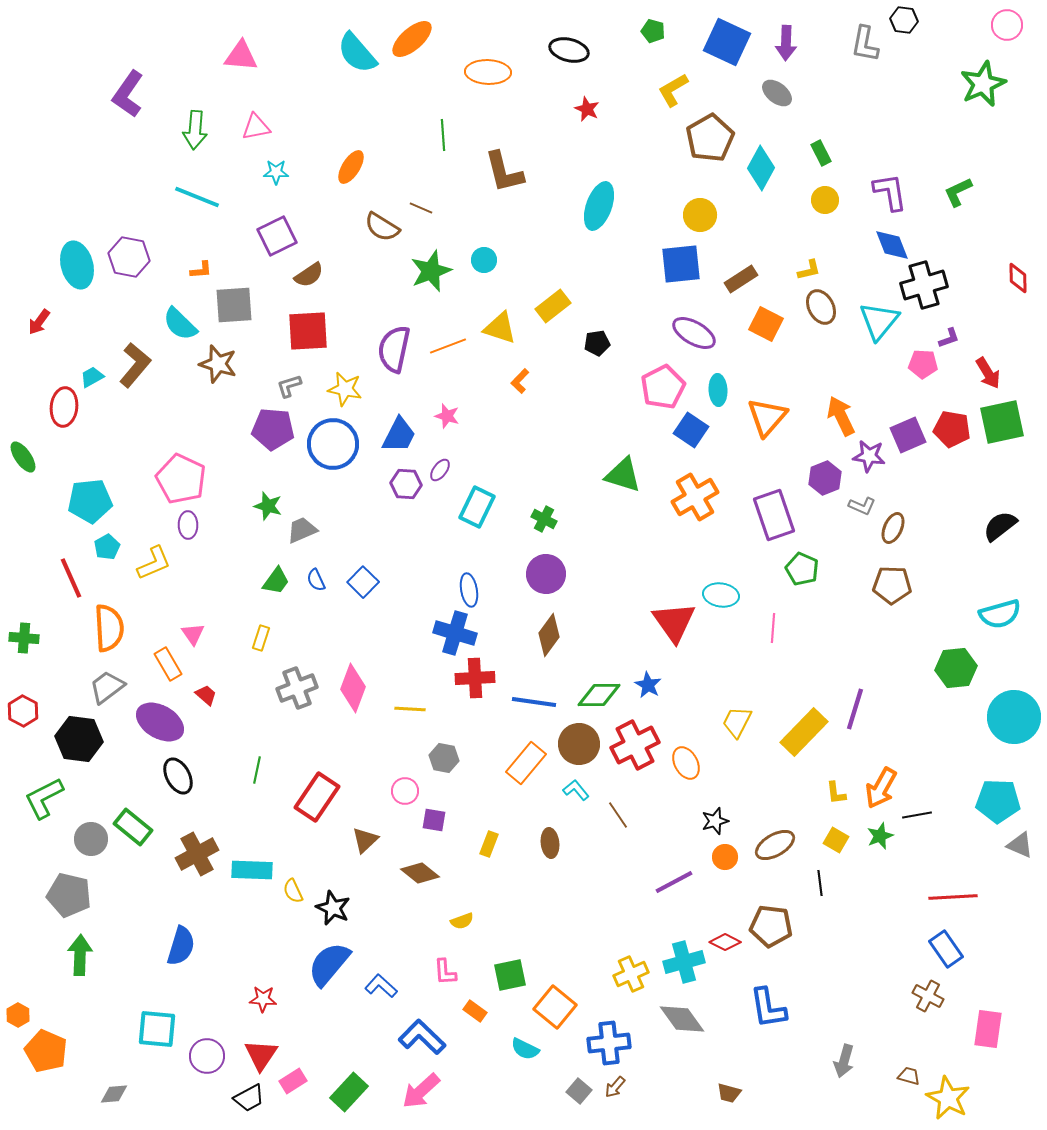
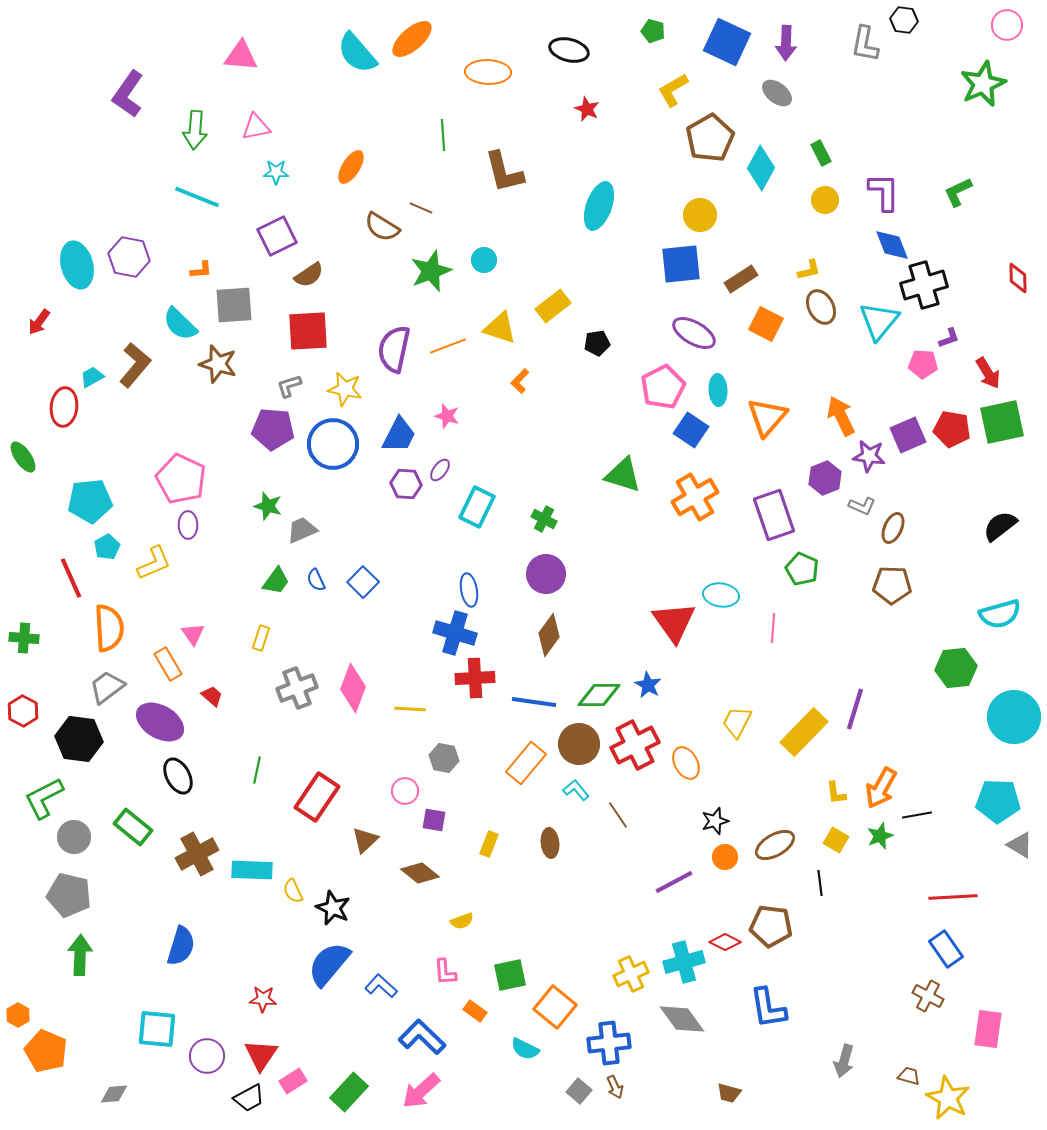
purple L-shape at (890, 192): moved 6 px left; rotated 9 degrees clockwise
red trapezoid at (206, 695): moved 6 px right, 1 px down
gray circle at (91, 839): moved 17 px left, 2 px up
gray triangle at (1020, 845): rotated 8 degrees clockwise
brown arrow at (615, 1087): rotated 65 degrees counterclockwise
